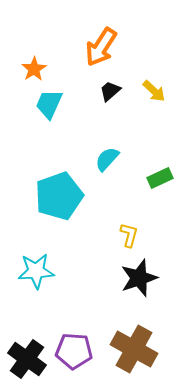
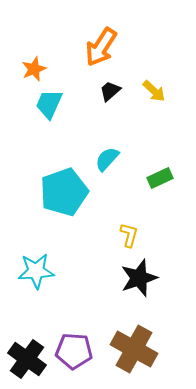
orange star: rotated 10 degrees clockwise
cyan pentagon: moved 5 px right, 4 px up
